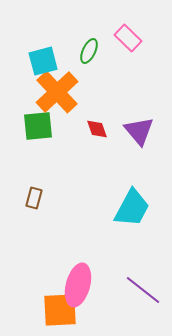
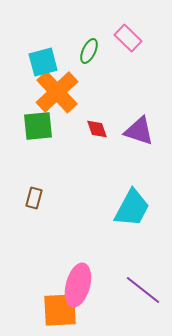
cyan square: moved 1 px down
purple triangle: rotated 32 degrees counterclockwise
